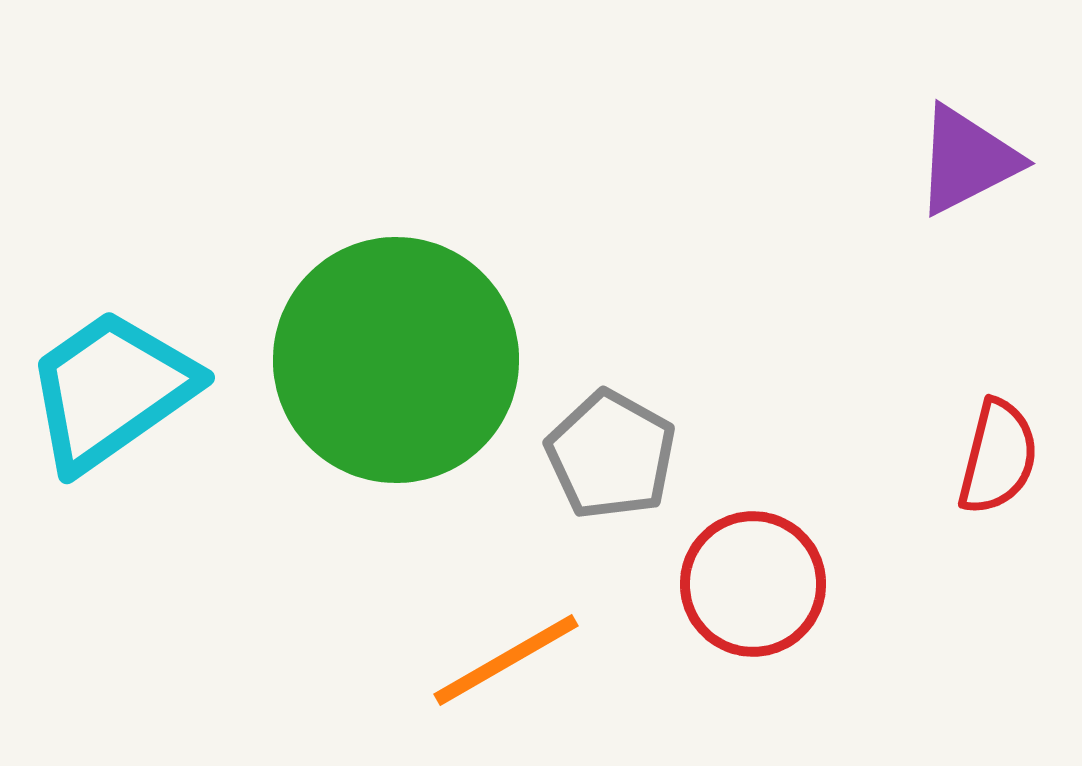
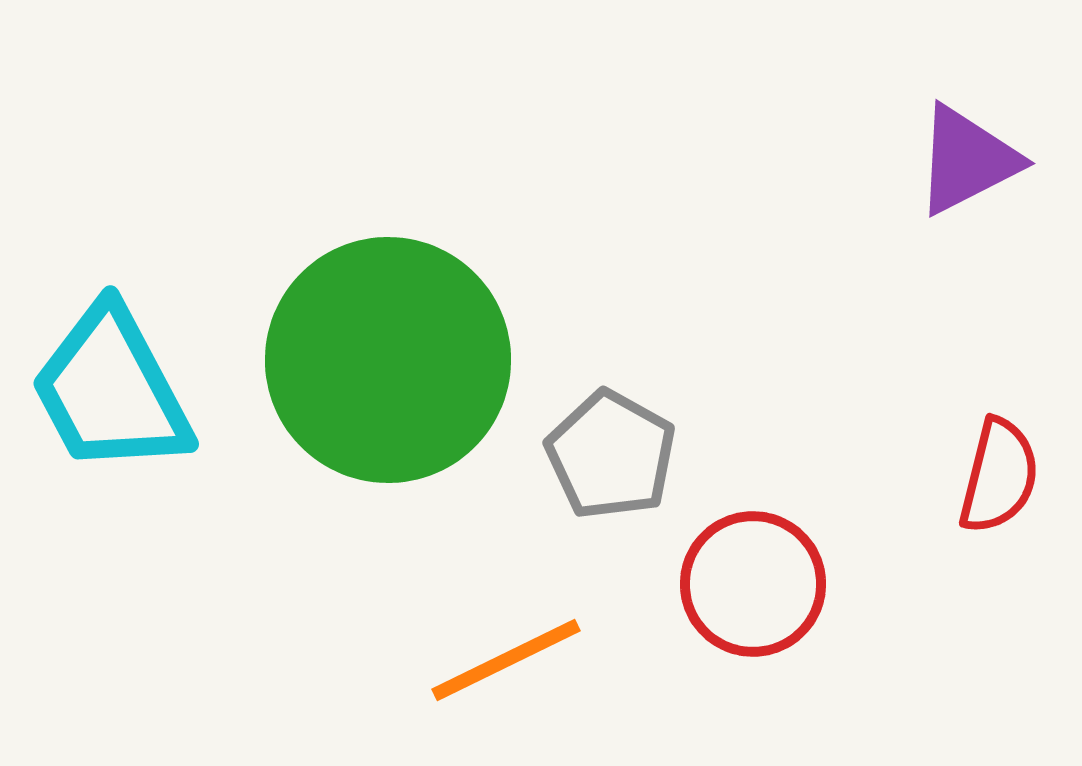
green circle: moved 8 px left
cyan trapezoid: rotated 83 degrees counterclockwise
red semicircle: moved 1 px right, 19 px down
orange line: rotated 4 degrees clockwise
